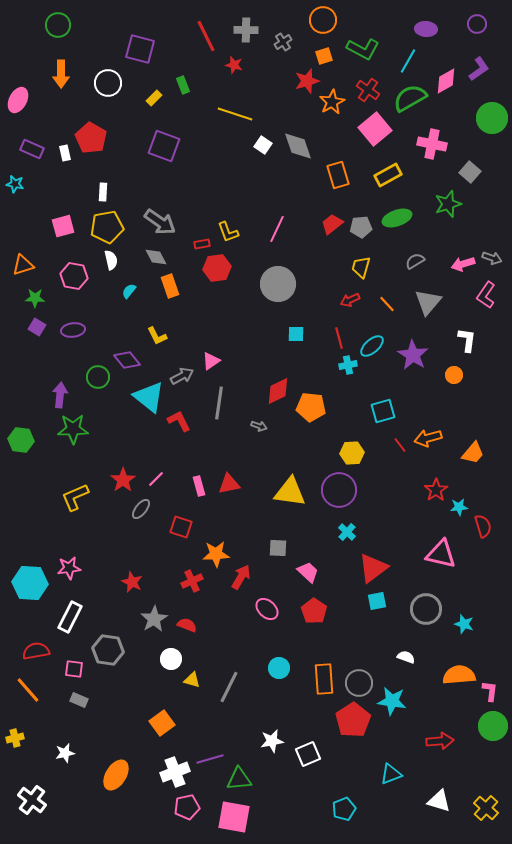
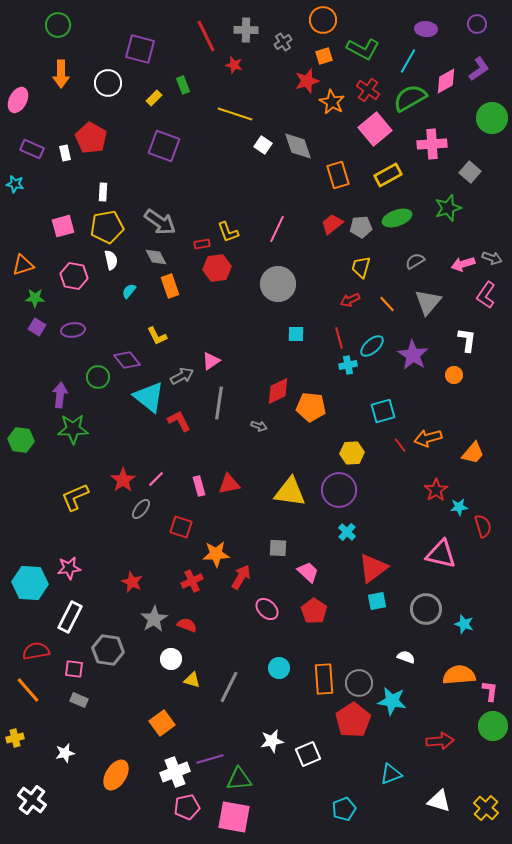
orange star at (332, 102): rotated 15 degrees counterclockwise
pink cross at (432, 144): rotated 16 degrees counterclockwise
green star at (448, 204): moved 4 px down
